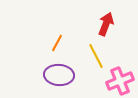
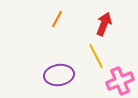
red arrow: moved 2 px left
orange line: moved 24 px up
purple ellipse: rotated 12 degrees counterclockwise
